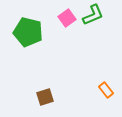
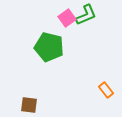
green L-shape: moved 7 px left
green pentagon: moved 21 px right, 15 px down
brown square: moved 16 px left, 8 px down; rotated 24 degrees clockwise
